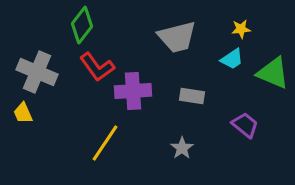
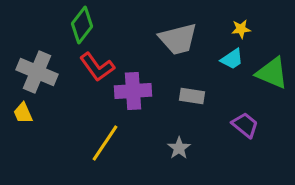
gray trapezoid: moved 1 px right, 2 px down
green triangle: moved 1 px left
gray star: moved 3 px left
